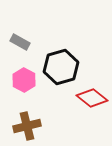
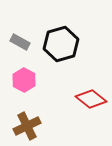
black hexagon: moved 23 px up
red diamond: moved 1 px left, 1 px down
brown cross: rotated 12 degrees counterclockwise
